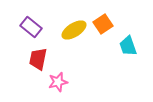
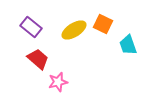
orange square: rotated 30 degrees counterclockwise
cyan trapezoid: moved 1 px up
red trapezoid: rotated 120 degrees clockwise
